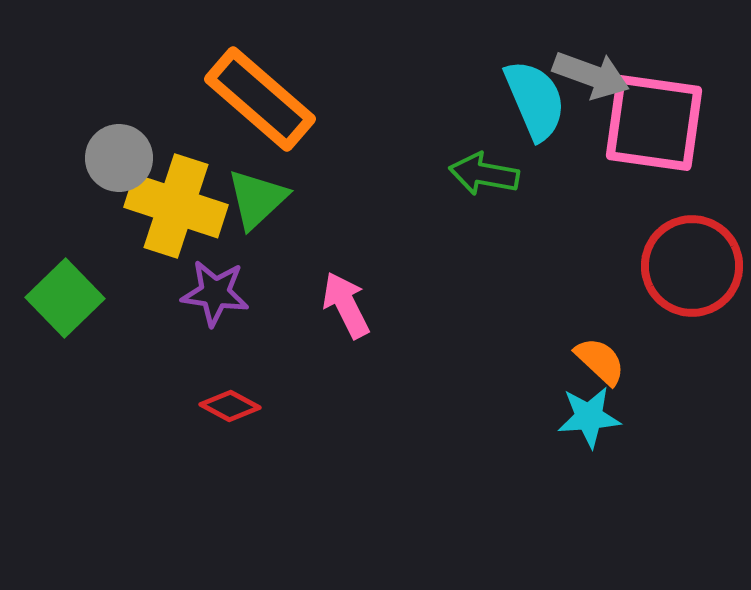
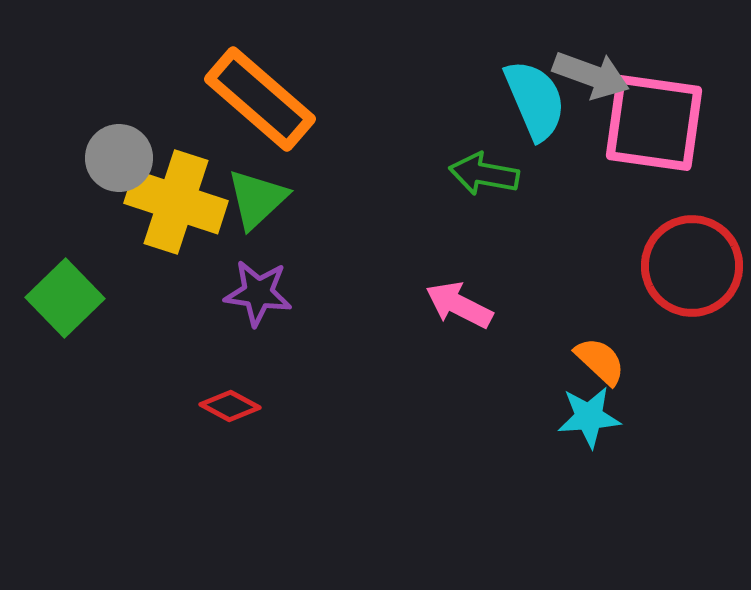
yellow cross: moved 4 px up
purple star: moved 43 px right
pink arrow: moved 113 px right; rotated 36 degrees counterclockwise
